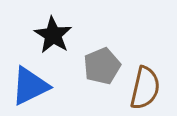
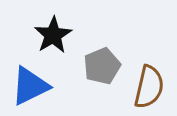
black star: rotated 9 degrees clockwise
brown semicircle: moved 4 px right, 1 px up
